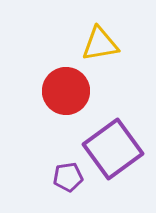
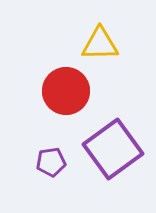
yellow triangle: rotated 9 degrees clockwise
purple pentagon: moved 17 px left, 15 px up
